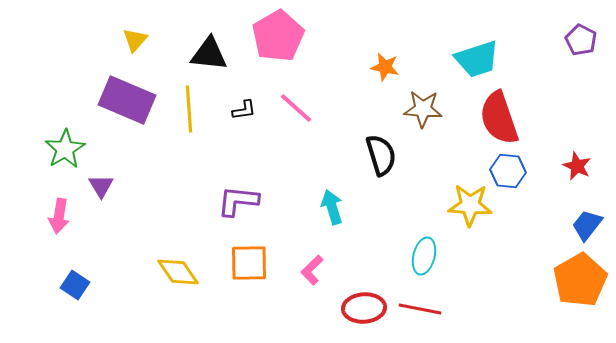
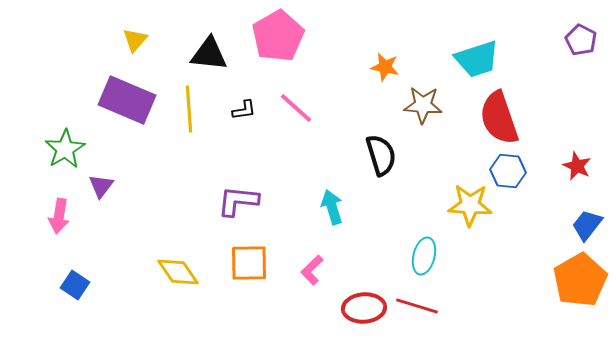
brown star: moved 4 px up
purple triangle: rotated 8 degrees clockwise
red line: moved 3 px left, 3 px up; rotated 6 degrees clockwise
